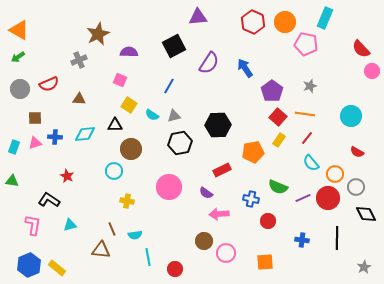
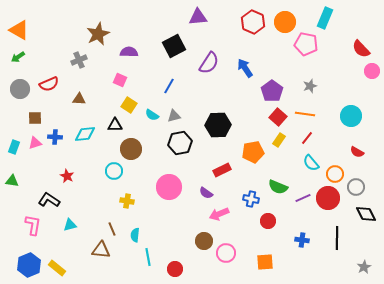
pink arrow at (219, 214): rotated 18 degrees counterclockwise
cyan semicircle at (135, 235): rotated 104 degrees clockwise
